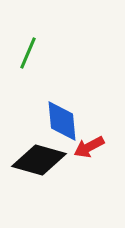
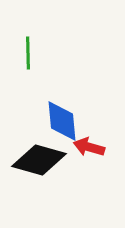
green line: rotated 24 degrees counterclockwise
red arrow: rotated 44 degrees clockwise
